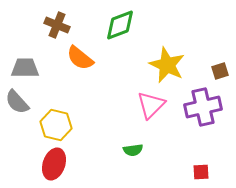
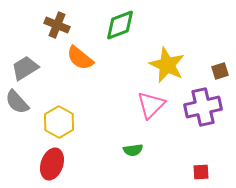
gray trapezoid: rotated 32 degrees counterclockwise
yellow hexagon: moved 3 px right, 3 px up; rotated 16 degrees clockwise
red ellipse: moved 2 px left
